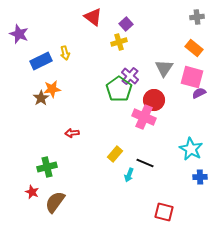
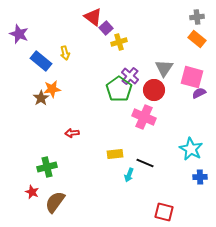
purple square: moved 20 px left, 4 px down
orange rectangle: moved 3 px right, 9 px up
blue rectangle: rotated 65 degrees clockwise
red circle: moved 10 px up
yellow rectangle: rotated 42 degrees clockwise
